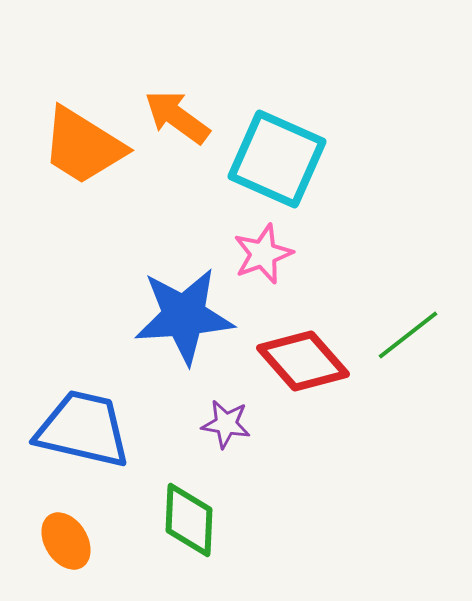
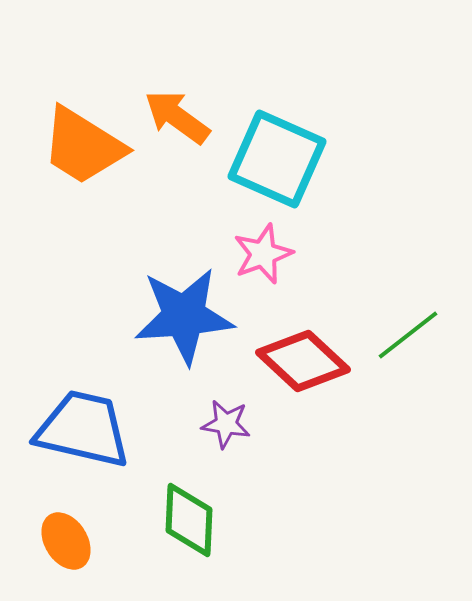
red diamond: rotated 6 degrees counterclockwise
